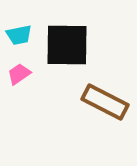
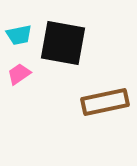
black square: moved 4 px left, 2 px up; rotated 9 degrees clockwise
brown rectangle: rotated 39 degrees counterclockwise
